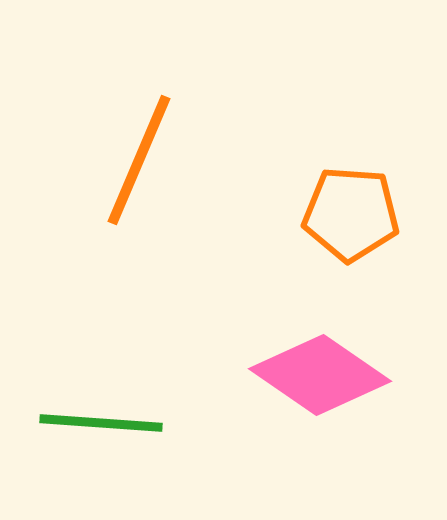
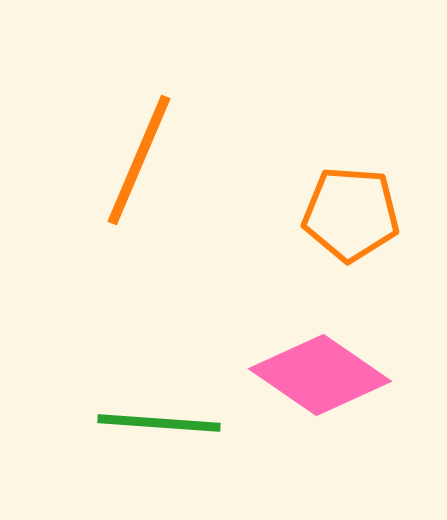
green line: moved 58 px right
